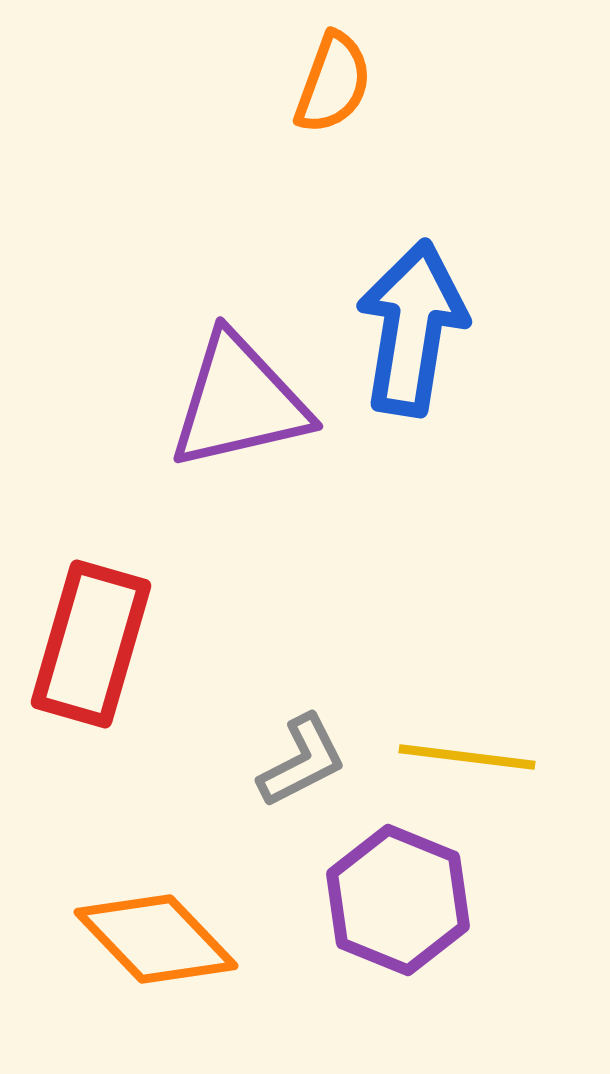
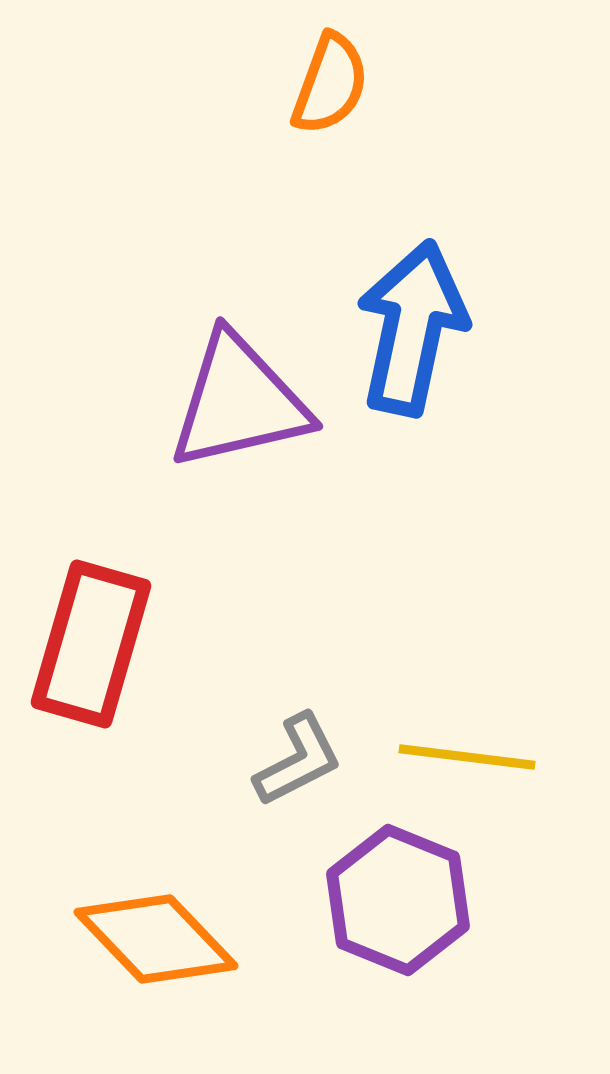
orange semicircle: moved 3 px left, 1 px down
blue arrow: rotated 3 degrees clockwise
gray L-shape: moved 4 px left, 1 px up
